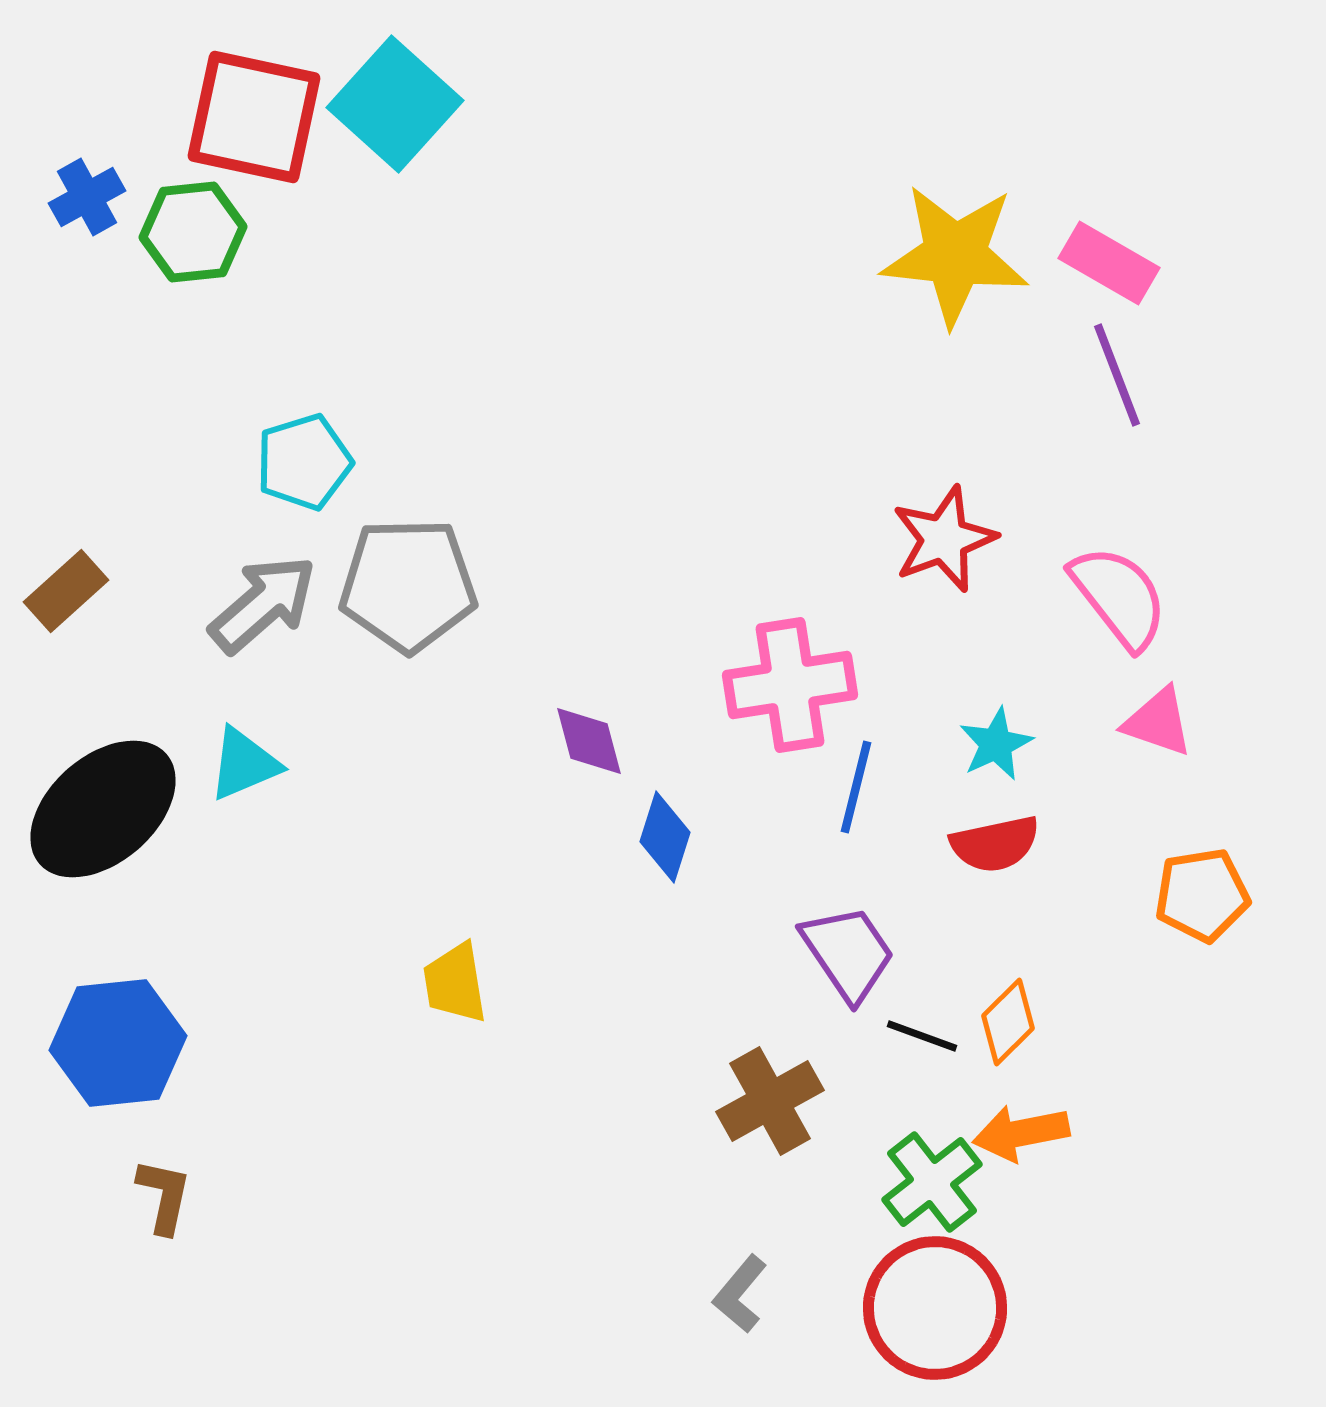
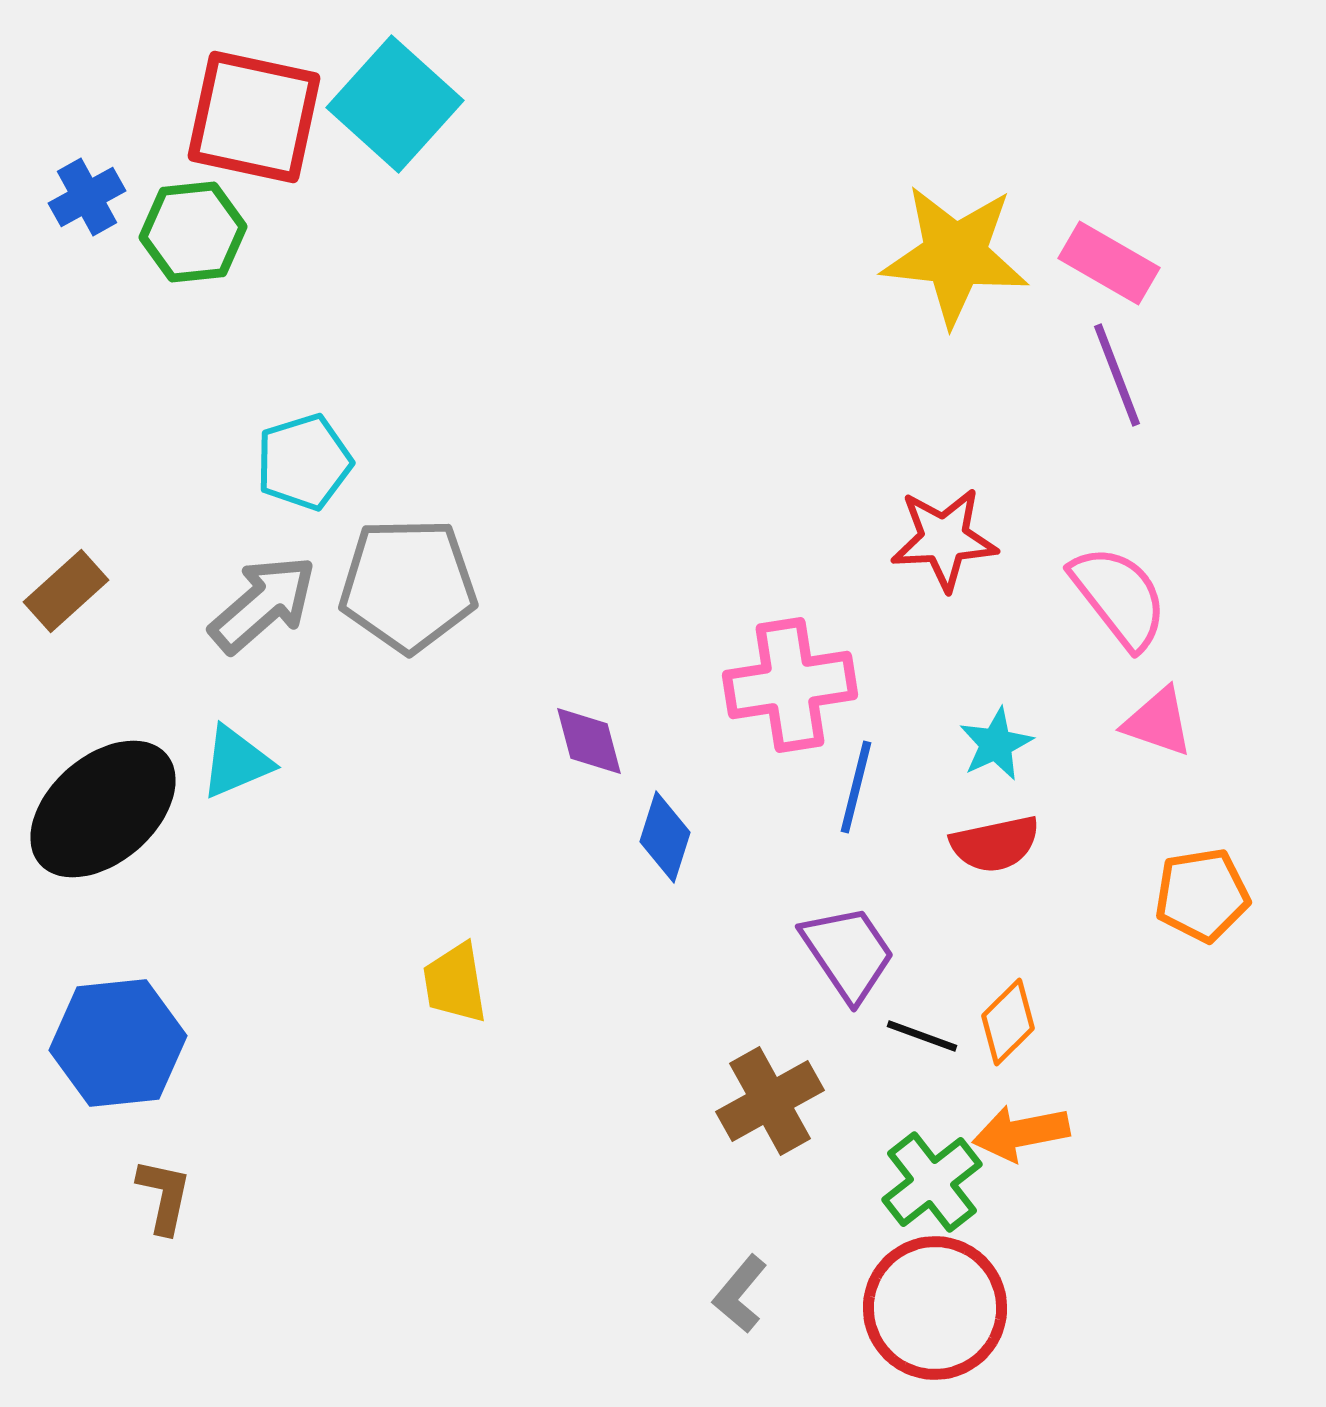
red star: rotated 17 degrees clockwise
cyan triangle: moved 8 px left, 2 px up
